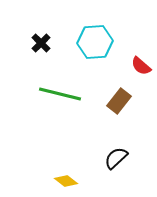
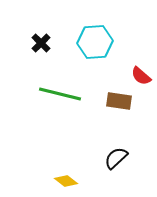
red semicircle: moved 10 px down
brown rectangle: rotated 60 degrees clockwise
